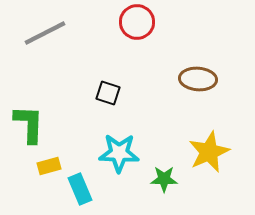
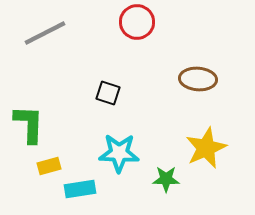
yellow star: moved 3 px left, 4 px up
green star: moved 2 px right
cyan rectangle: rotated 76 degrees counterclockwise
